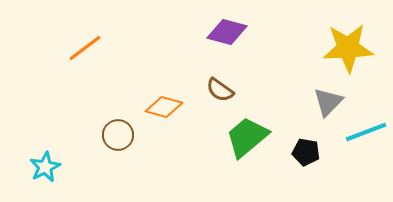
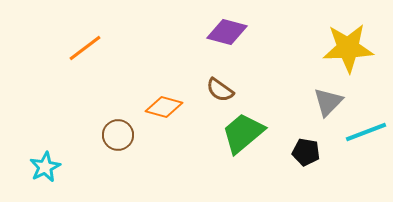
green trapezoid: moved 4 px left, 4 px up
